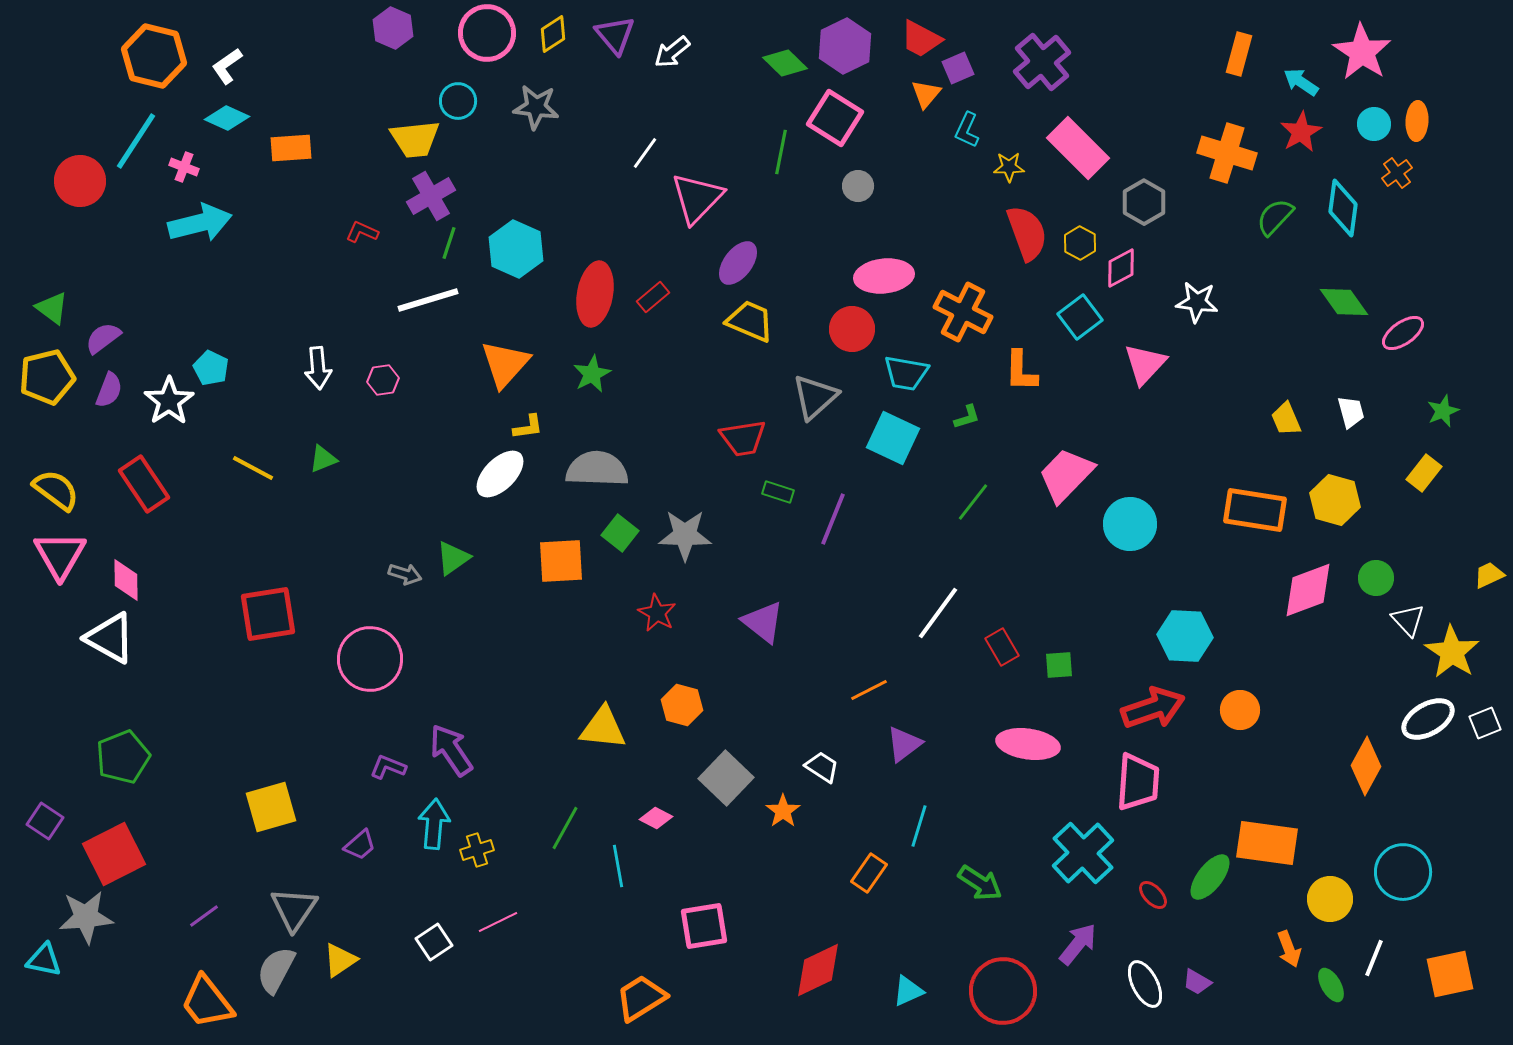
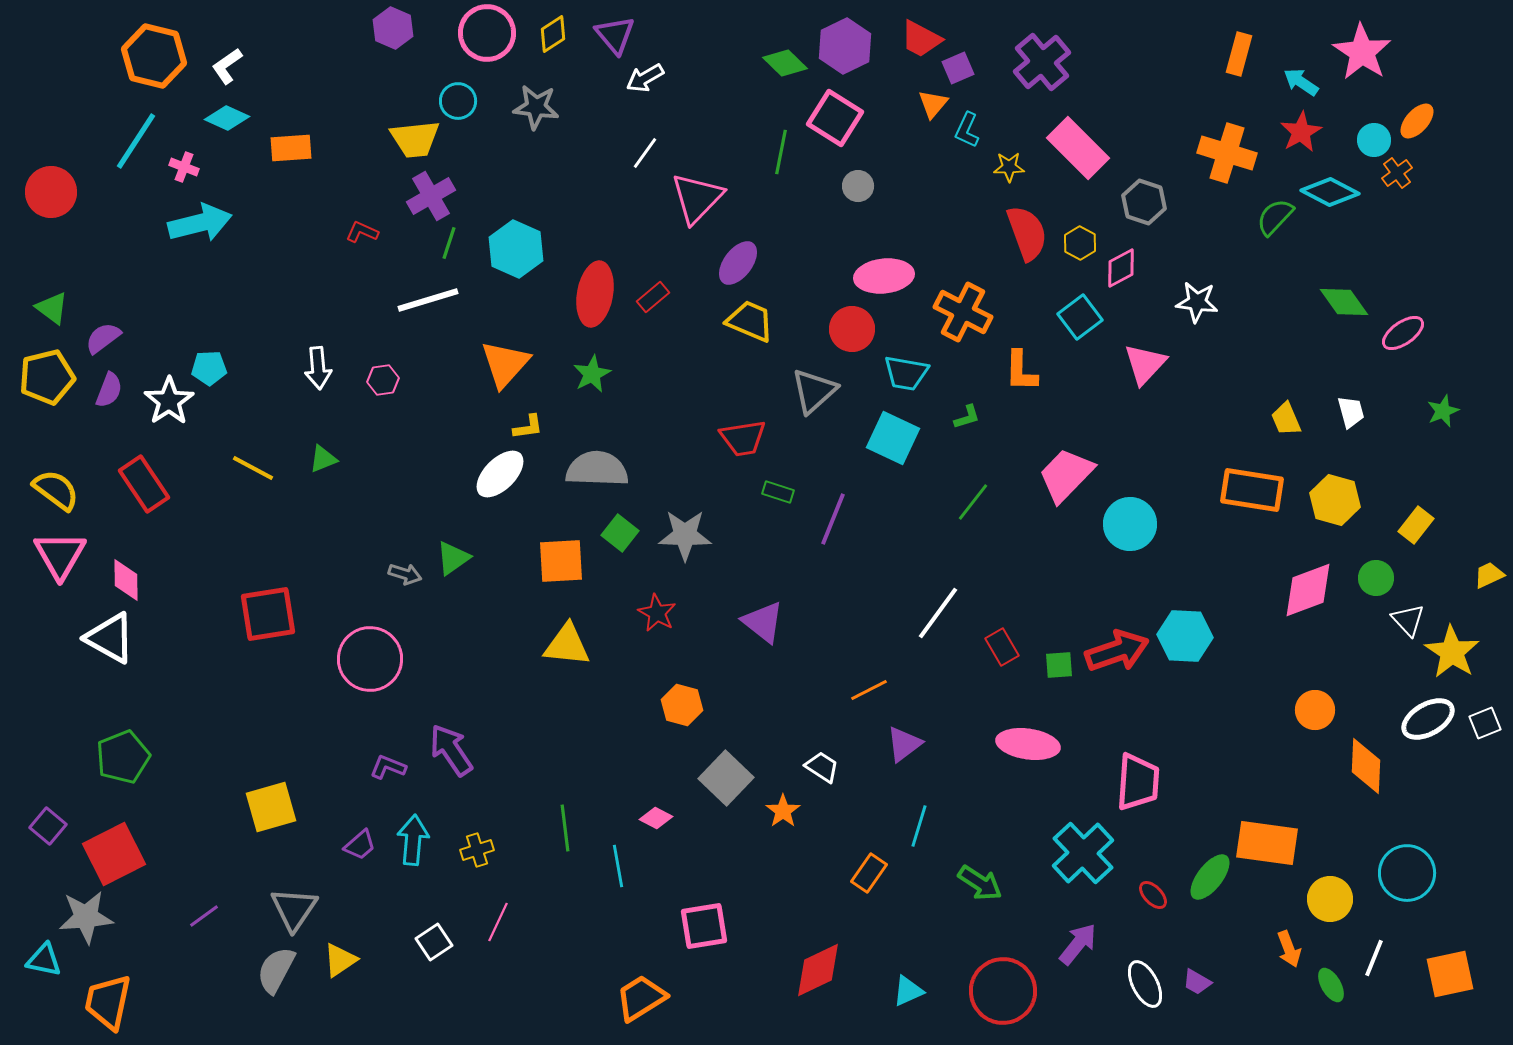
white arrow at (672, 52): moved 27 px left, 26 px down; rotated 9 degrees clockwise
orange triangle at (926, 94): moved 7 px right, 10 px down
orange ellipse at (1417, 121): rotated 39 degrees clockwise
cyan circle at (1374, 124): moved 16 px down
red circle at (80, 181): moved 29 px left, 11 px down
gray hexagon at (1144, 202): rotated 12 degrees counterclockwise
cyan diamond at (1343, 208): moved 13 px left, 16 px up; rotated 70 degrees counterclockwise
cyan pentagon at (211, 368): moved 2 px left; rotated 28 degrees counterclockwise
gray triangle at (815, 397): moved 1 px left, 6 px up
yellow rectangle at (1424, 473): moved 8 px left, 52 px down
orange rectangle at (1255, 510): moved 3 px left, 20 px up
red arrow at (1153, 708): moved 36 px left, 57 px up
orange circle at (1240, 710): moved 75 px right
yellow triangle at (603, 728): moved 36 px left, 83 px up
orange diamond at (1366, 766): rotated 26 degrees counterclockwise
purple square at (45, 821): moved 3 px right, 5 px down; rotated 6 degrees clockwise
cyan arrow at (434, 824): moved 21 px left, 16 px down
green line at (565, 828): rotated 36 degrees counterclockwise
cyan circle at (1403, 872): moved 4 px right, 1 px down
pink line at (498, 922): rotated 39 degrees counterclockwise
orange trapezoid at (207, 1002): moved 99 px left; rotated 50 degrees clockwise
